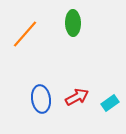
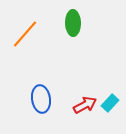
red arrow: moved 8 px right, 8 px down
cyan rectangle: rotated 12 degrees counterclockwise
